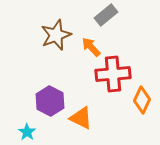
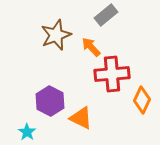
red cross: moved 1 px left
